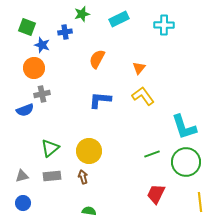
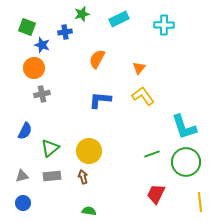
blue semicircle: moved 21 px down; rotated 42 degrees counterclockwise
